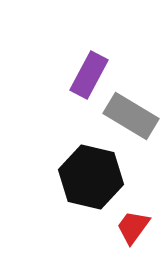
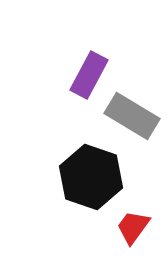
gray rectangle: moved 1 px right
black hexagon: rotated 6 degrees clockwise
